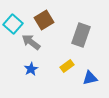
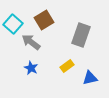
blue star: moved 1 px up; rotated 16 degrees counterclockwise
